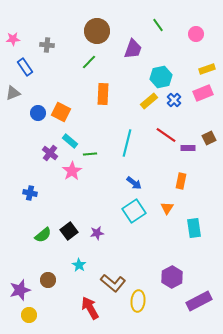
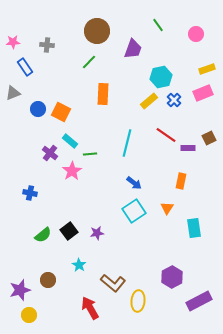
pink star at (13, 39): moved 3 px down
blue circle at (38, 113): moved 4 px up
